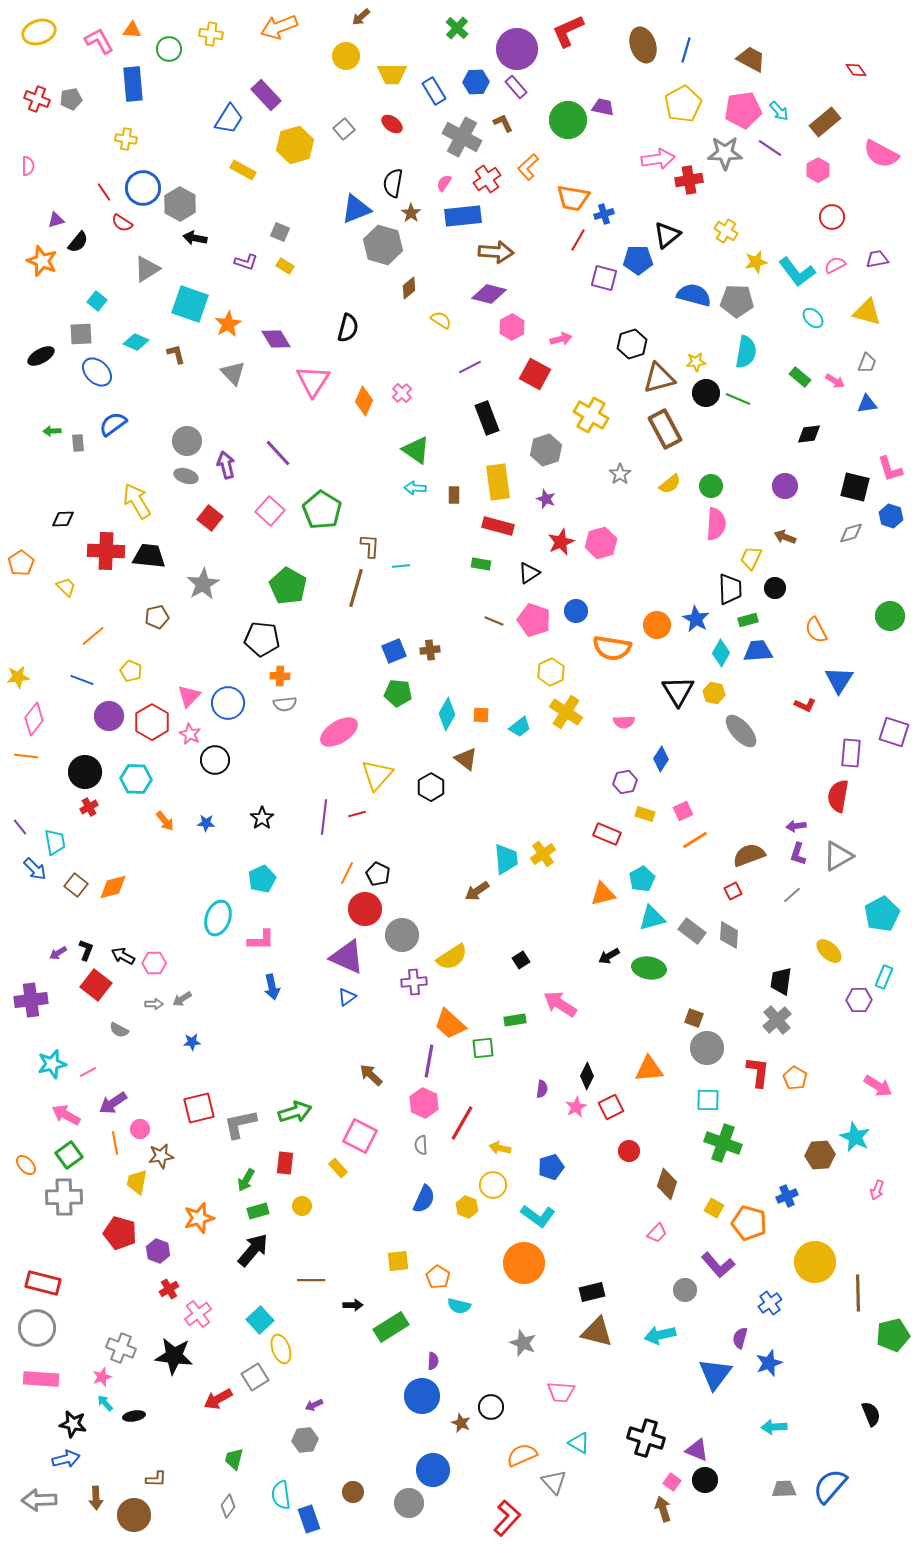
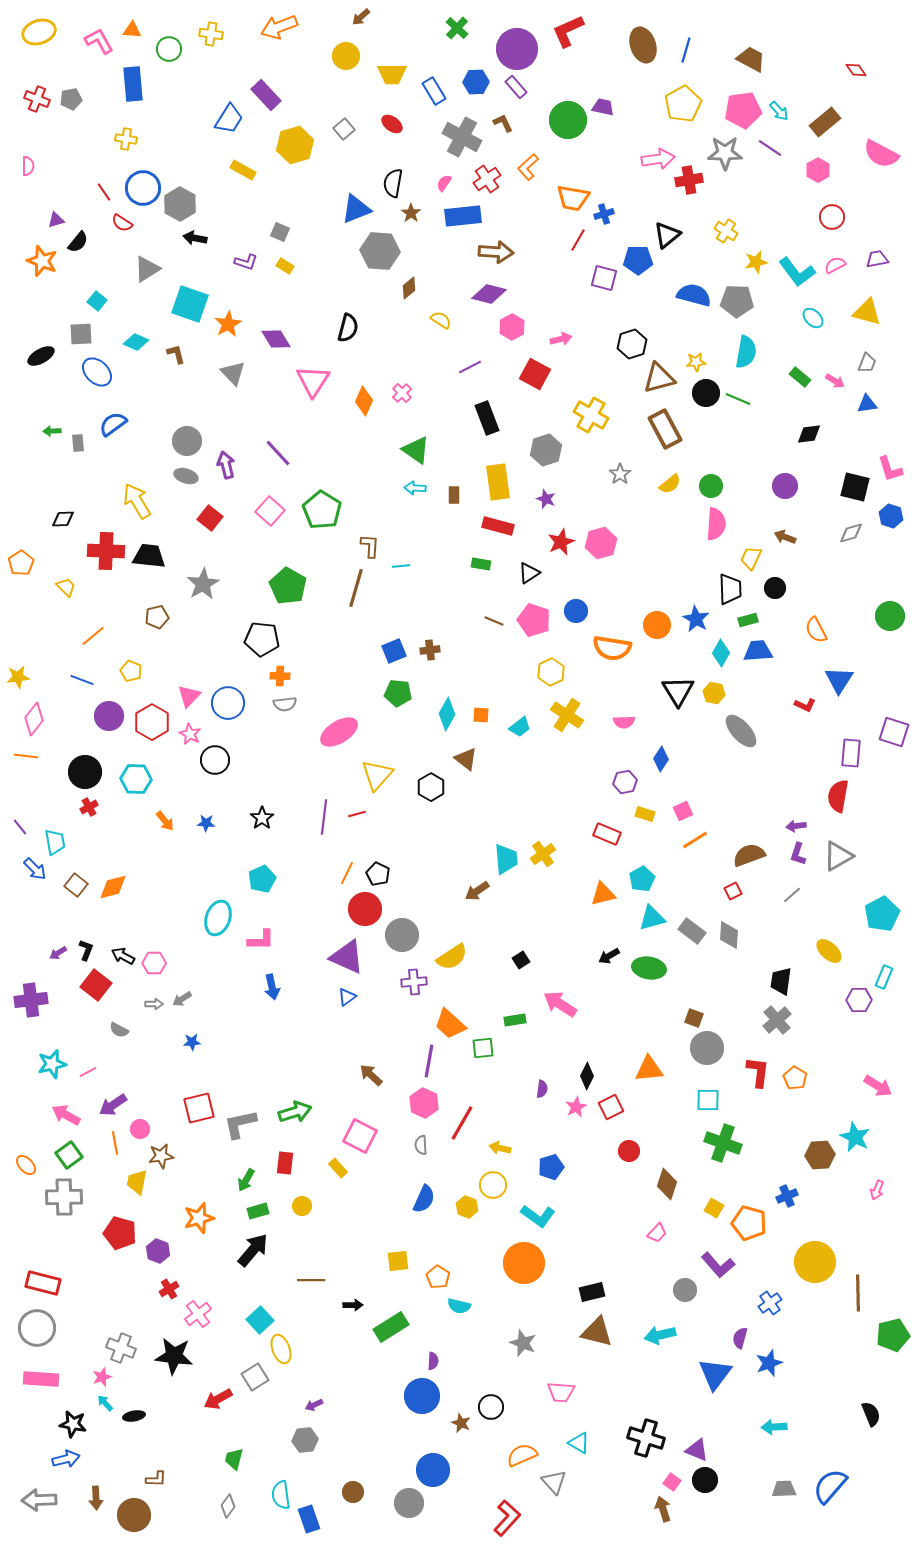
gray hexagon at (383, 245): moved 3 px left, 6 px down; rotated 12 degrees counterclockwise
yellow cross at (566, 712): moved 1 px right, 3 px down
purple arrow at (113, 1103): moved 2 px down
